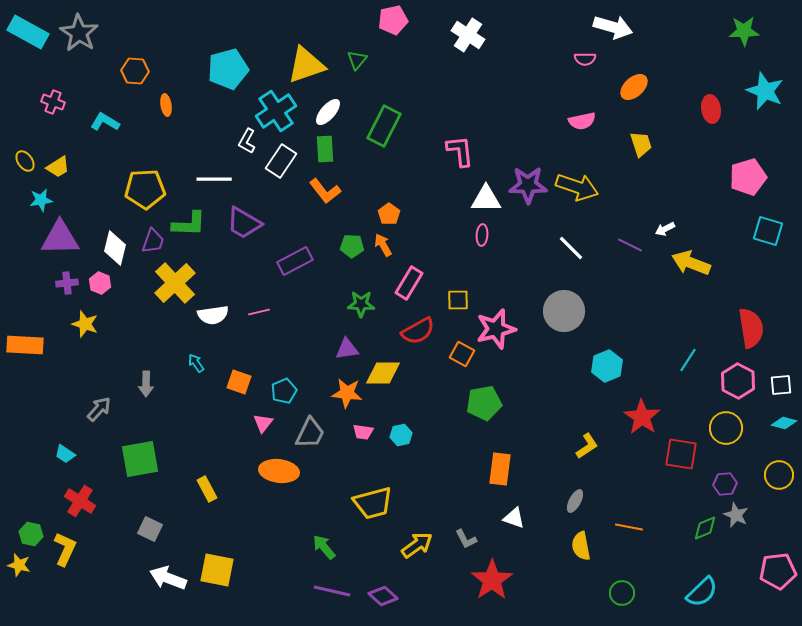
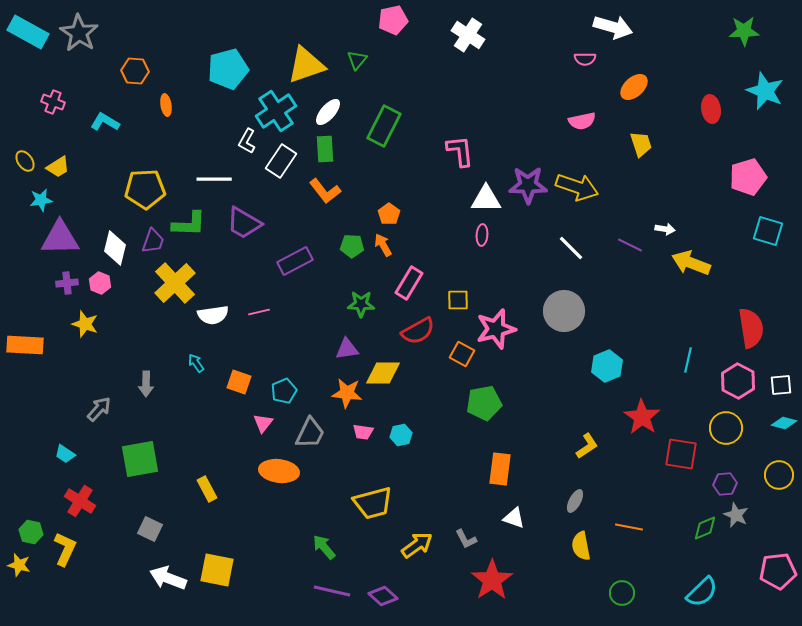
white arrow at (665, 229): rotated 144 degrees counterclockwise
cyan line at (688, 360): rotated 20 degrees counterclockwise
green hexagon at (31, 534): moved 2 px up
